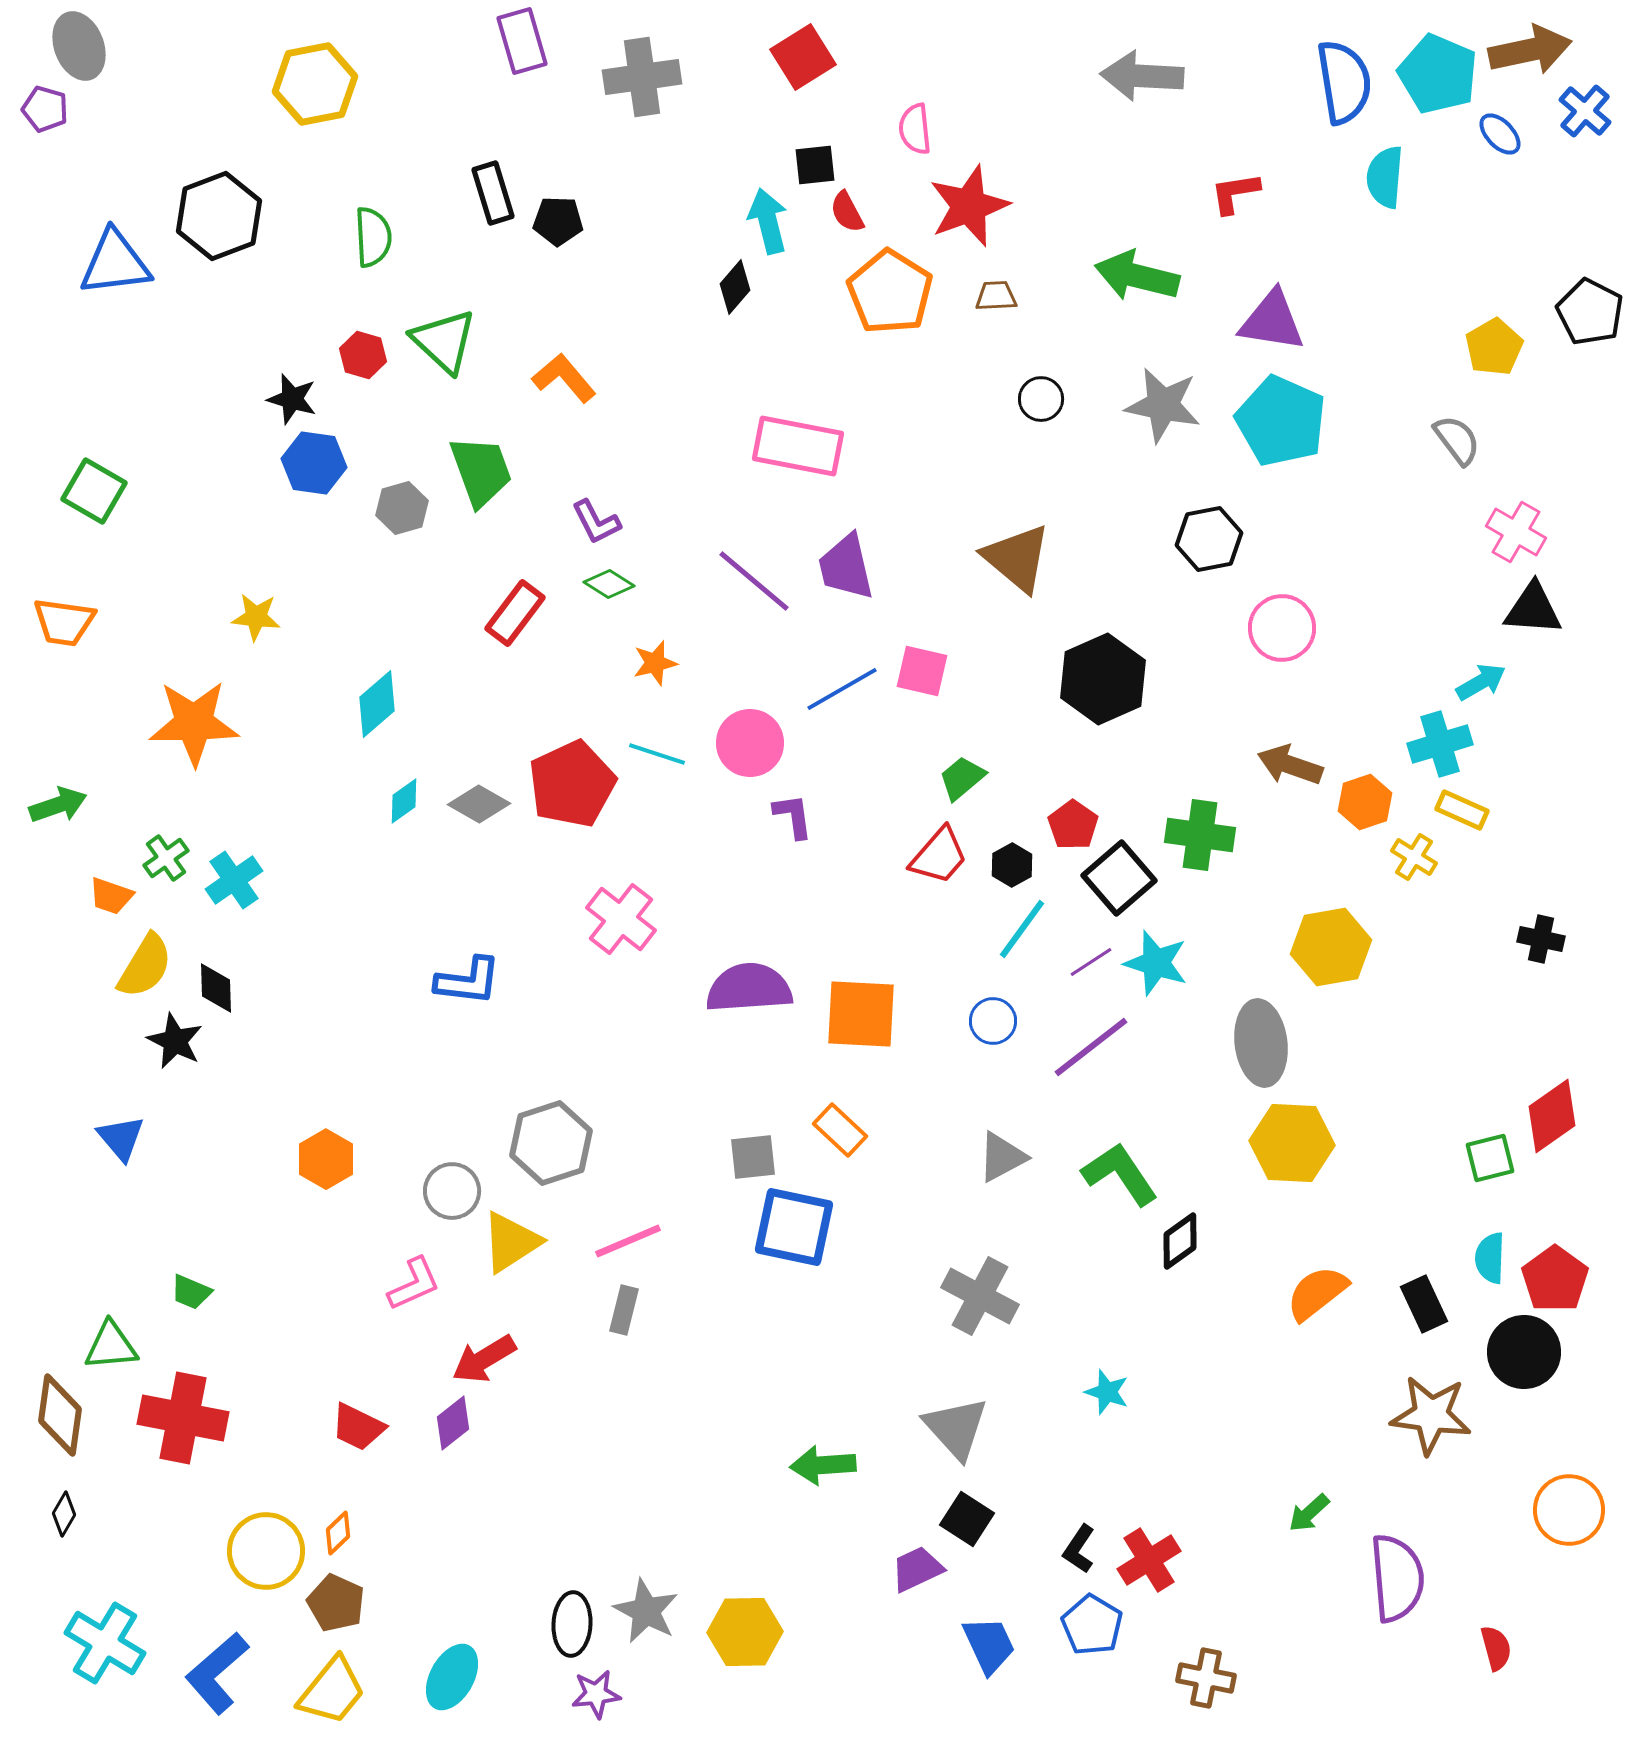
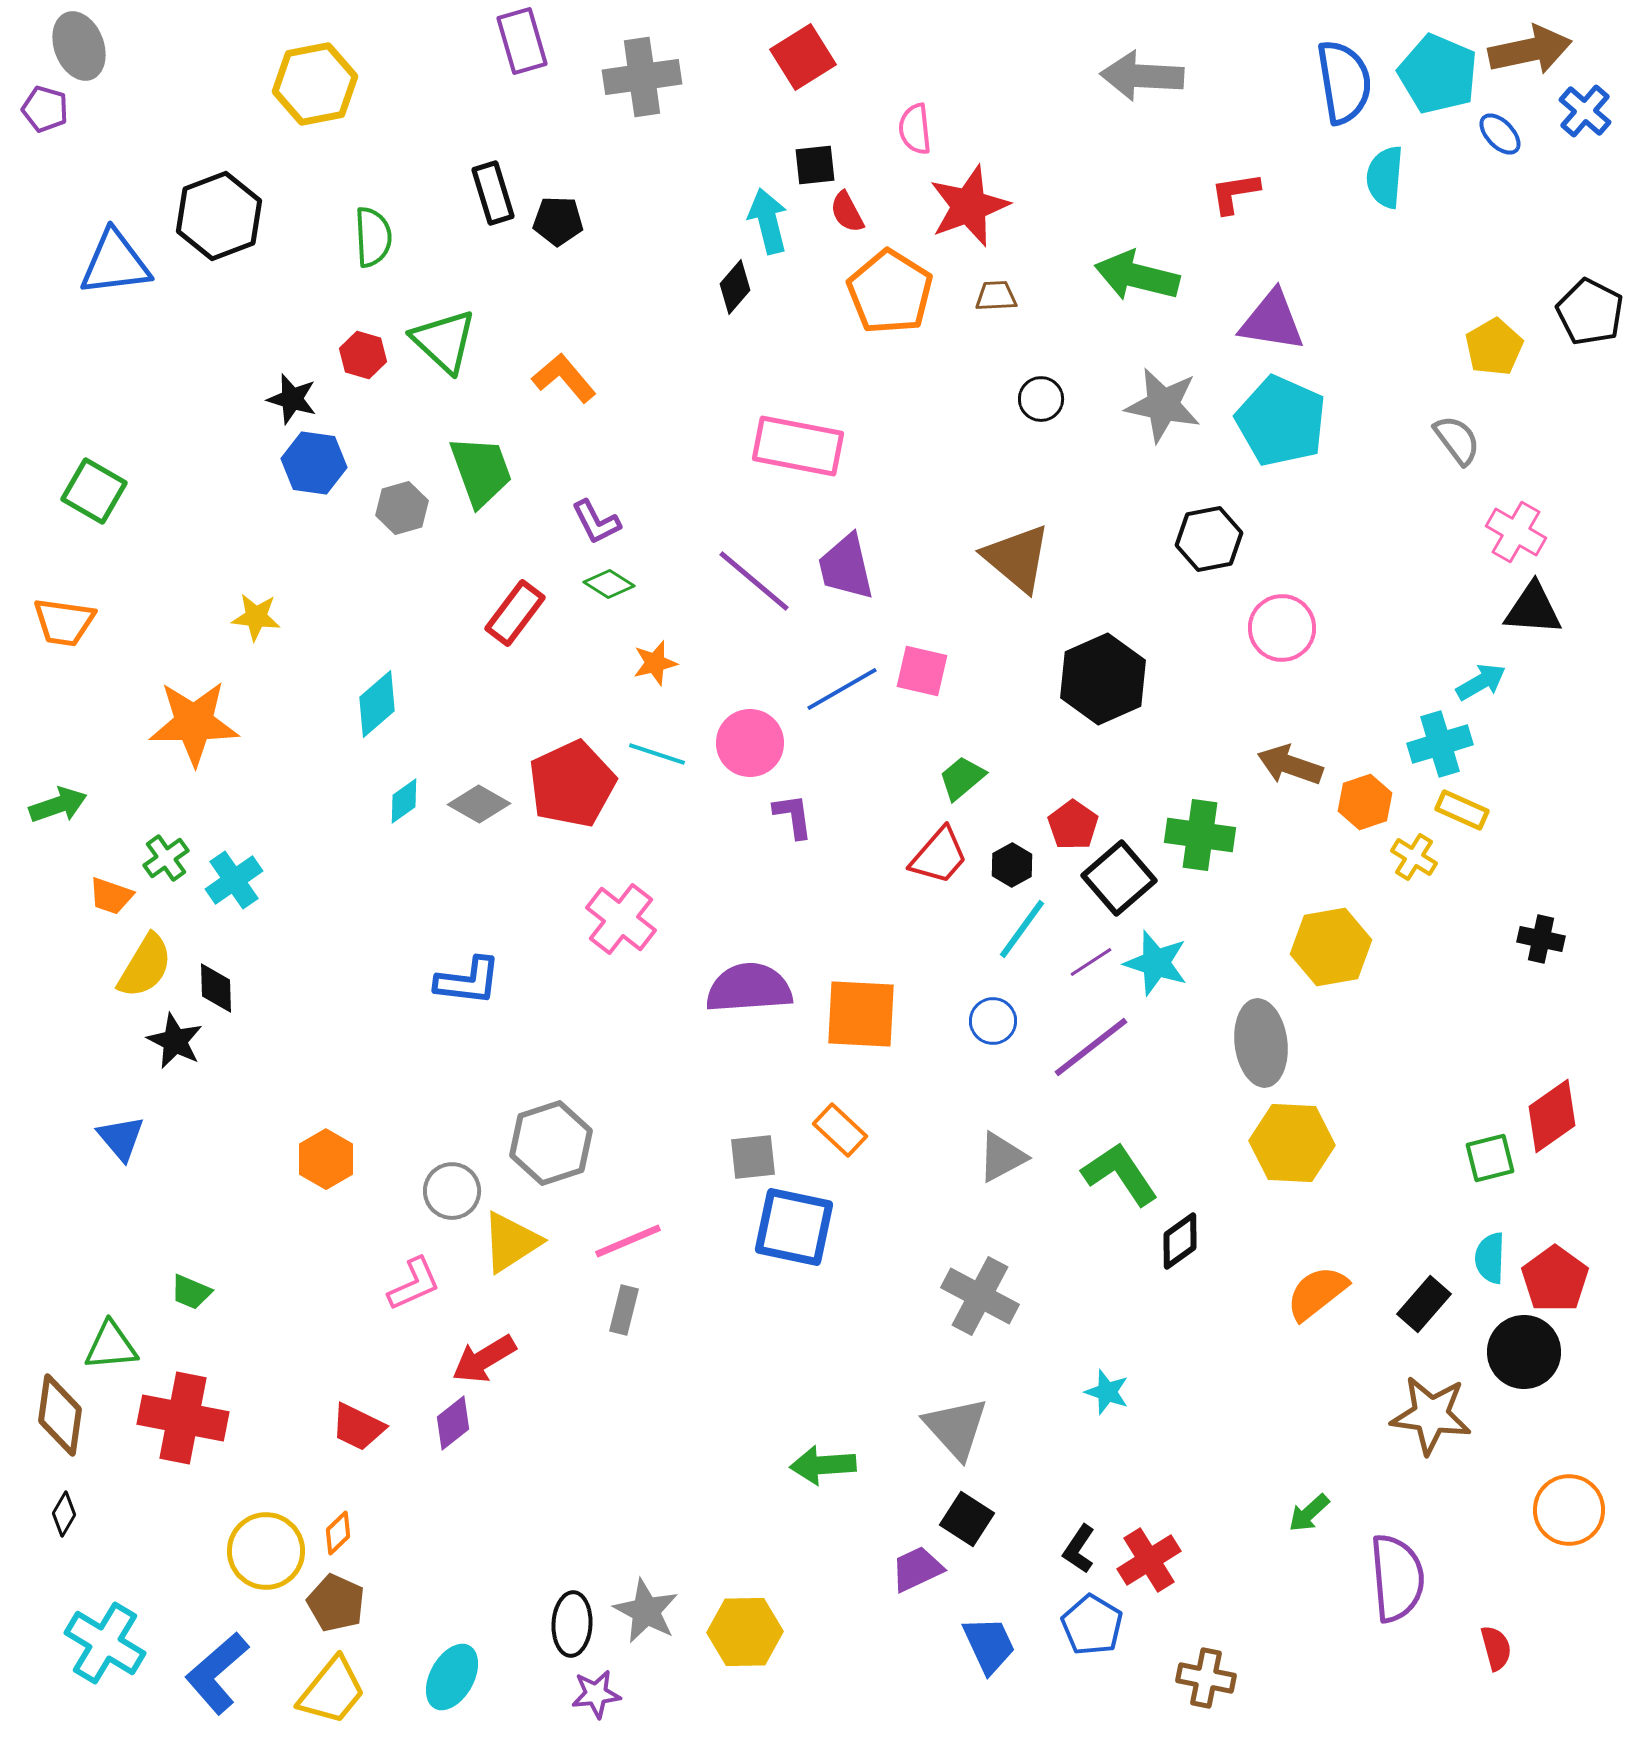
black rectangle at (1424, 1304): rotated 66 degrees clockwise
